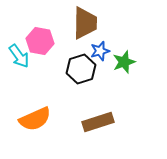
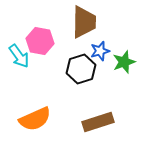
brown trapezoid: moved 1 px left, 1 px up
